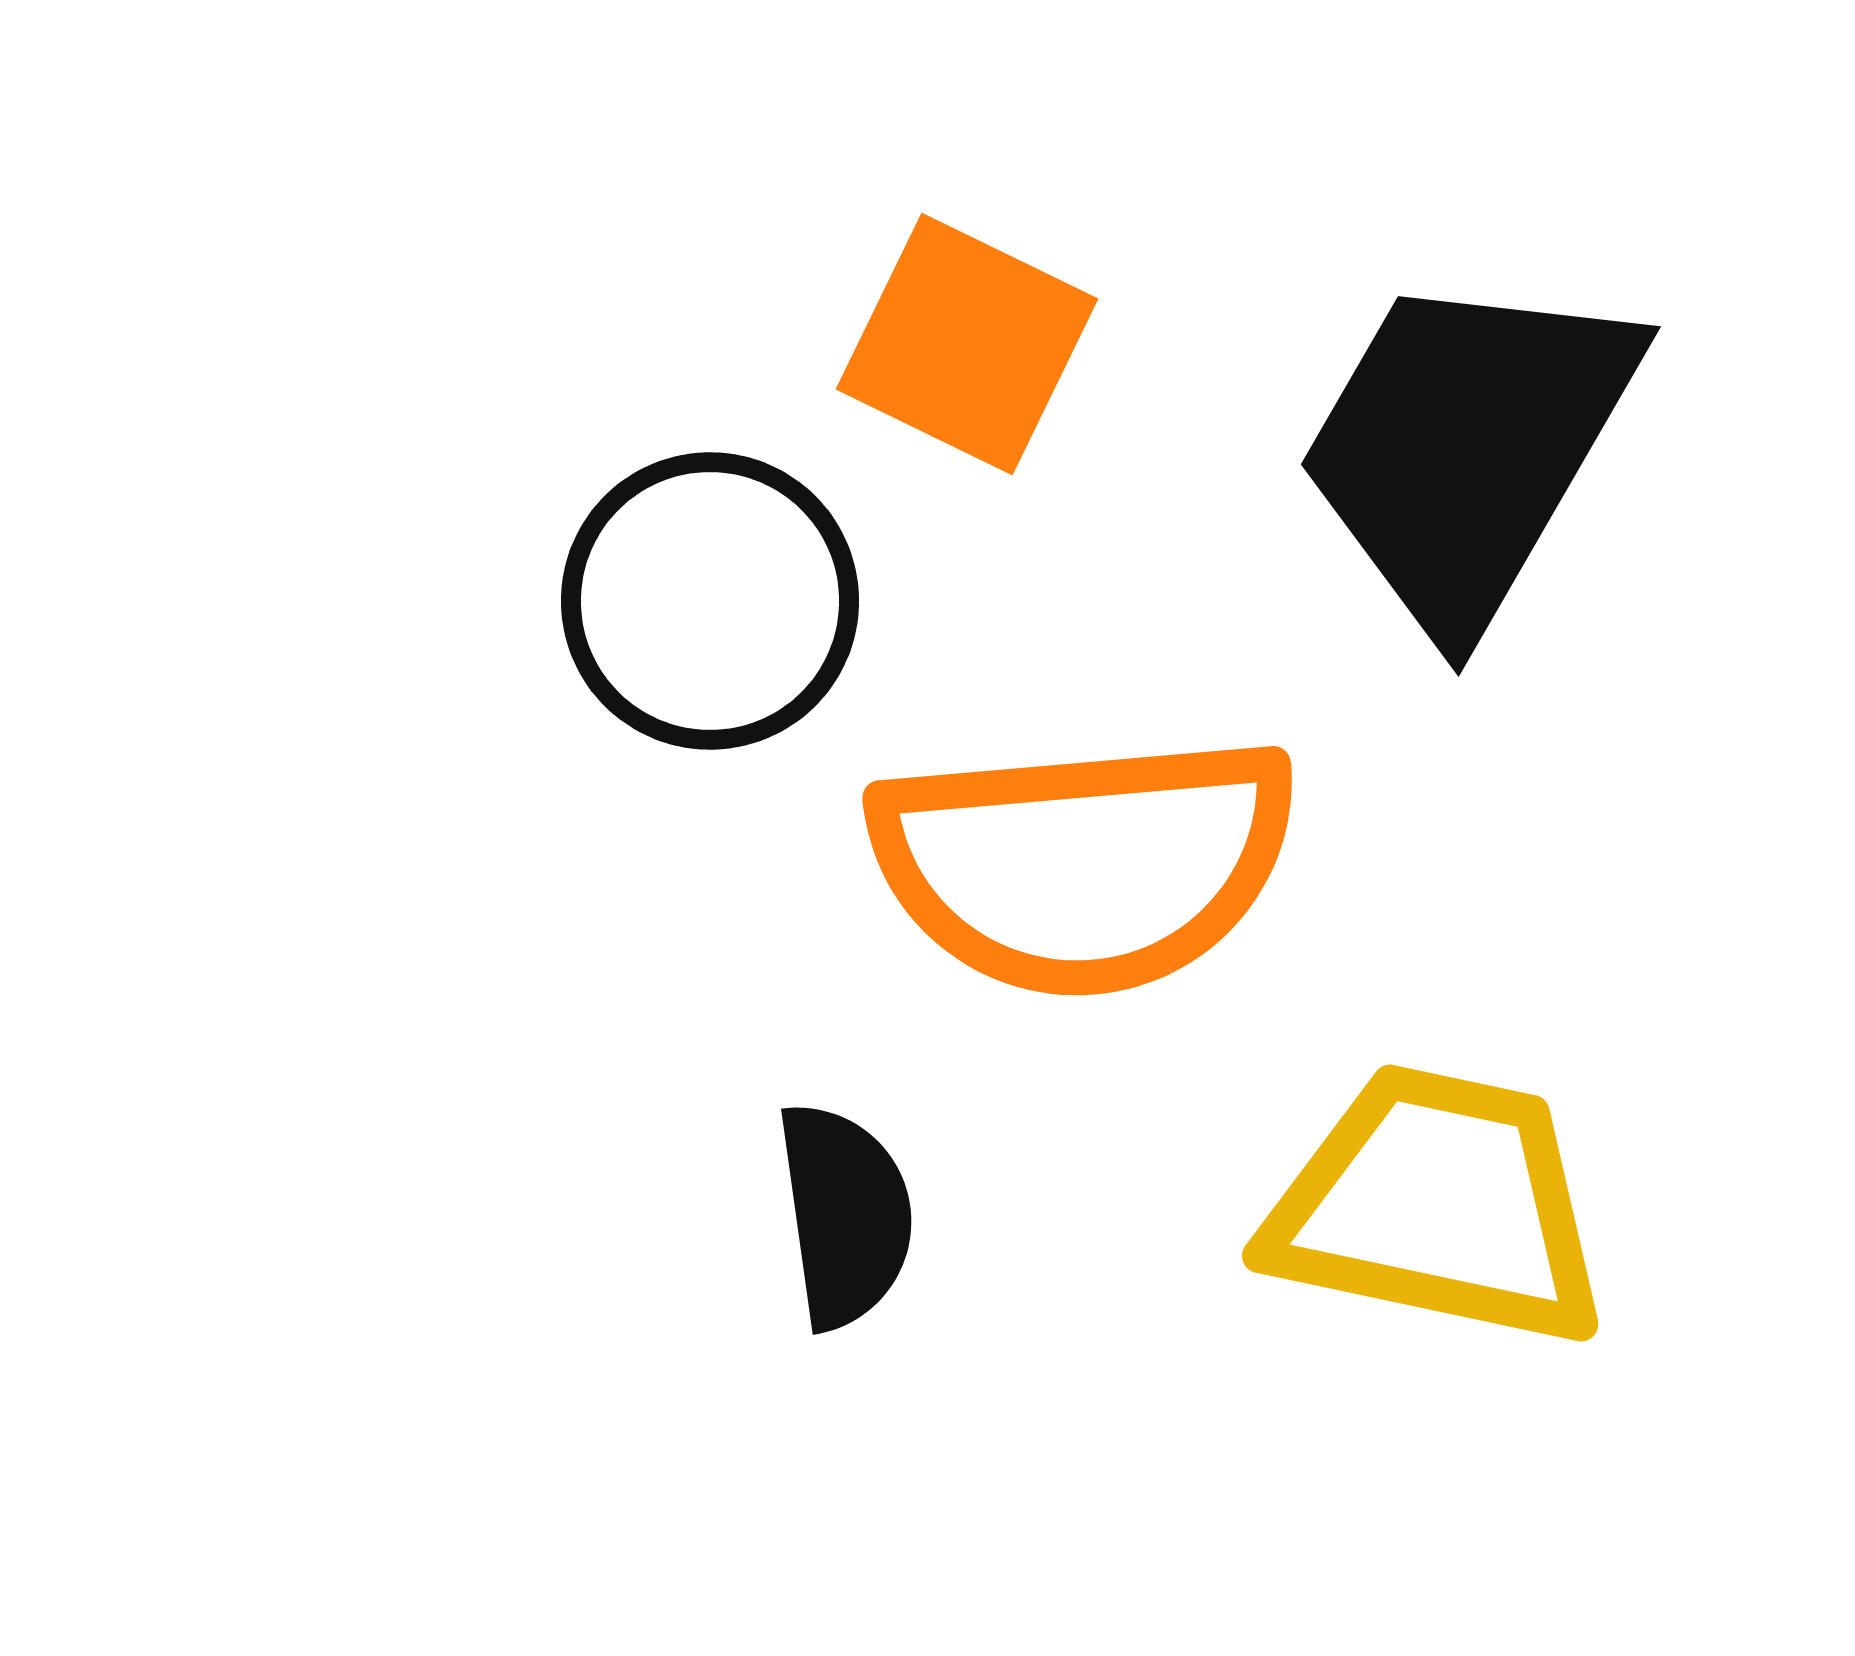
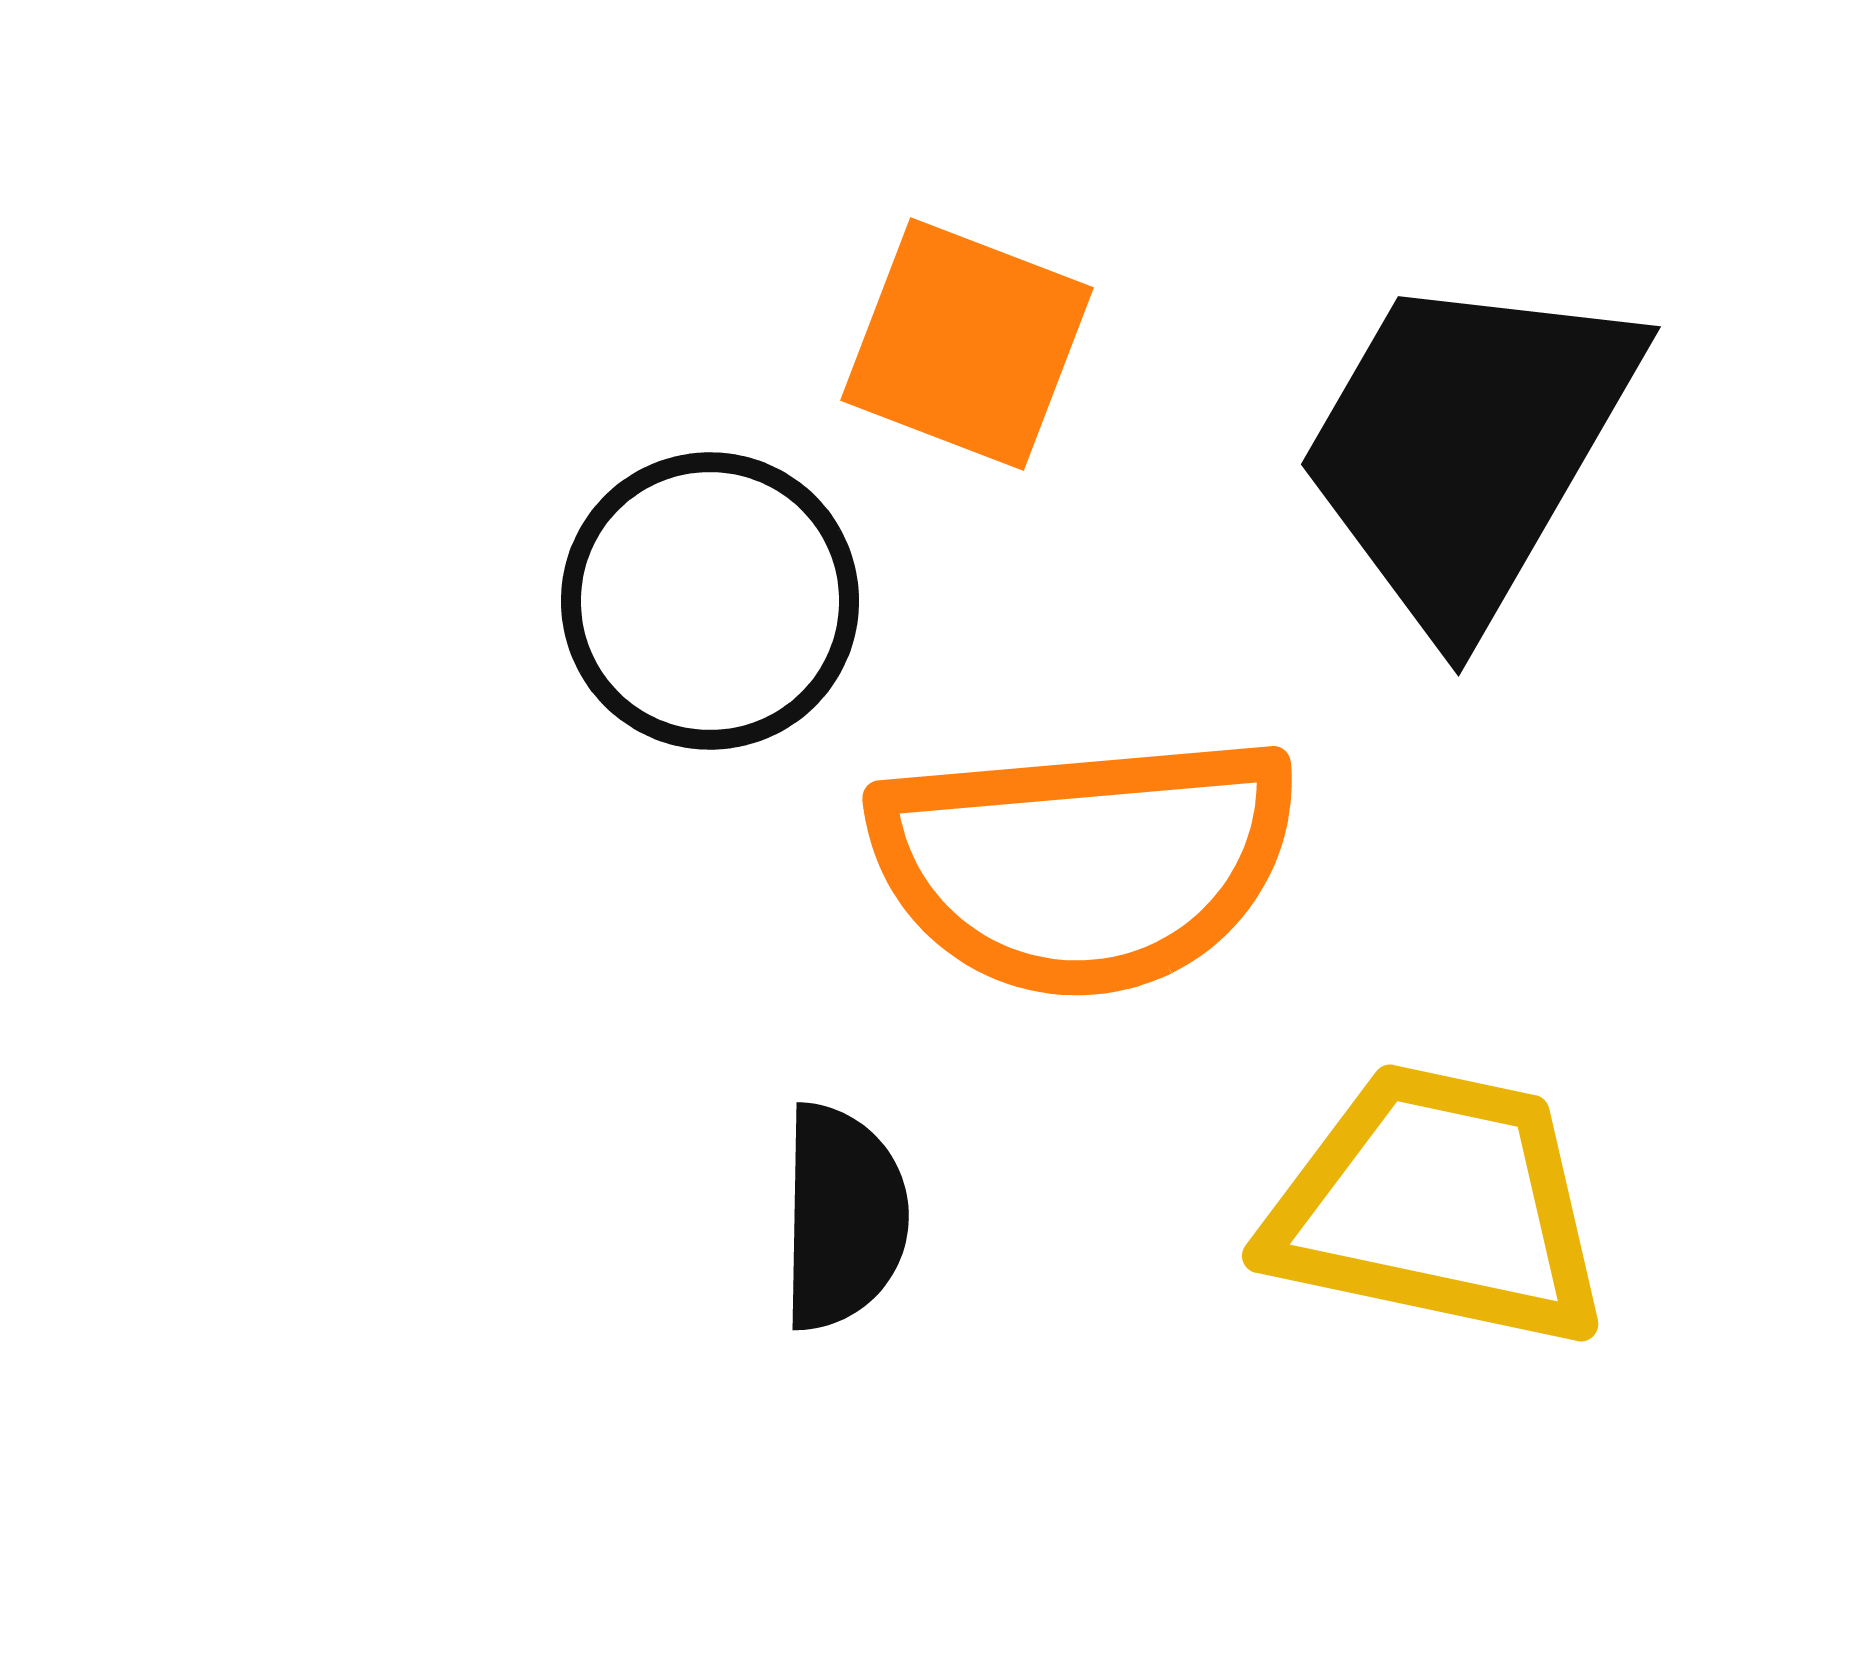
orange square: rotated 5 degrees counterclockwise
black semicircle: moved 2 px left, 2 px down; rotated 9 degrees clockwise
